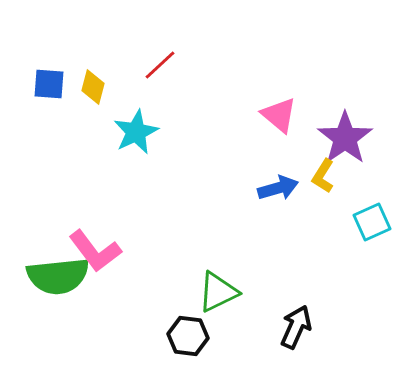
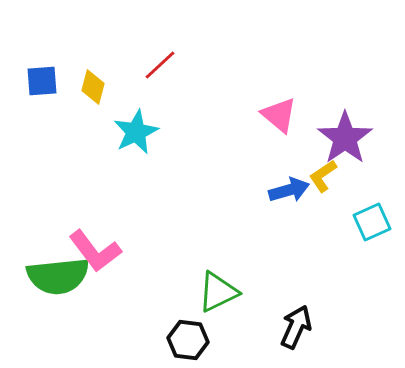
blue square: moved 7 px left, 3 px up; rotated 8 degrees counterclockwise
yellow L-shape: rotated 24 degrees clockwise
blue arrow: moved 11 px right, 2 px down
black hexagon: moved 4 px down
